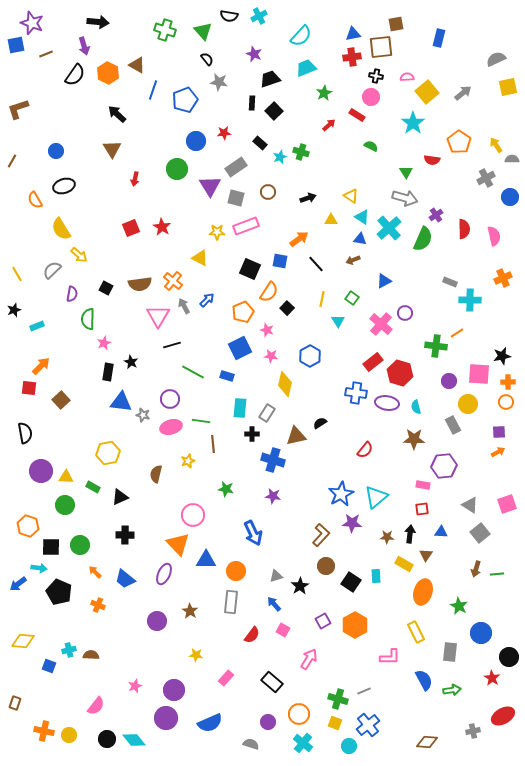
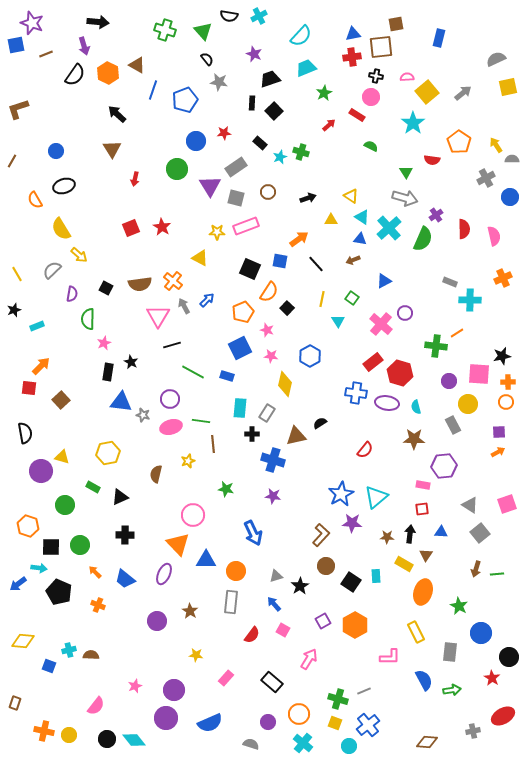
yellow triangle at (66, 477): moved 4 px left, 20 px up; rotated 14 degrees clockwise
